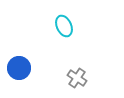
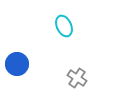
blue circle: moved 2 px left, 4 px up
